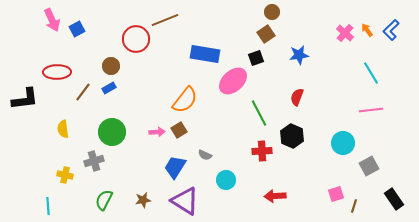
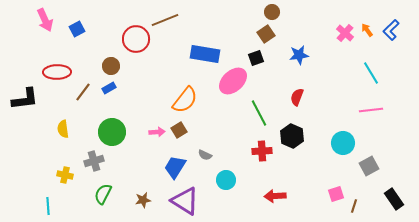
pink arrow at (52, 20): moved 7 px left
green semicircle at (104, 200): moved 1 px left, 6 px up
